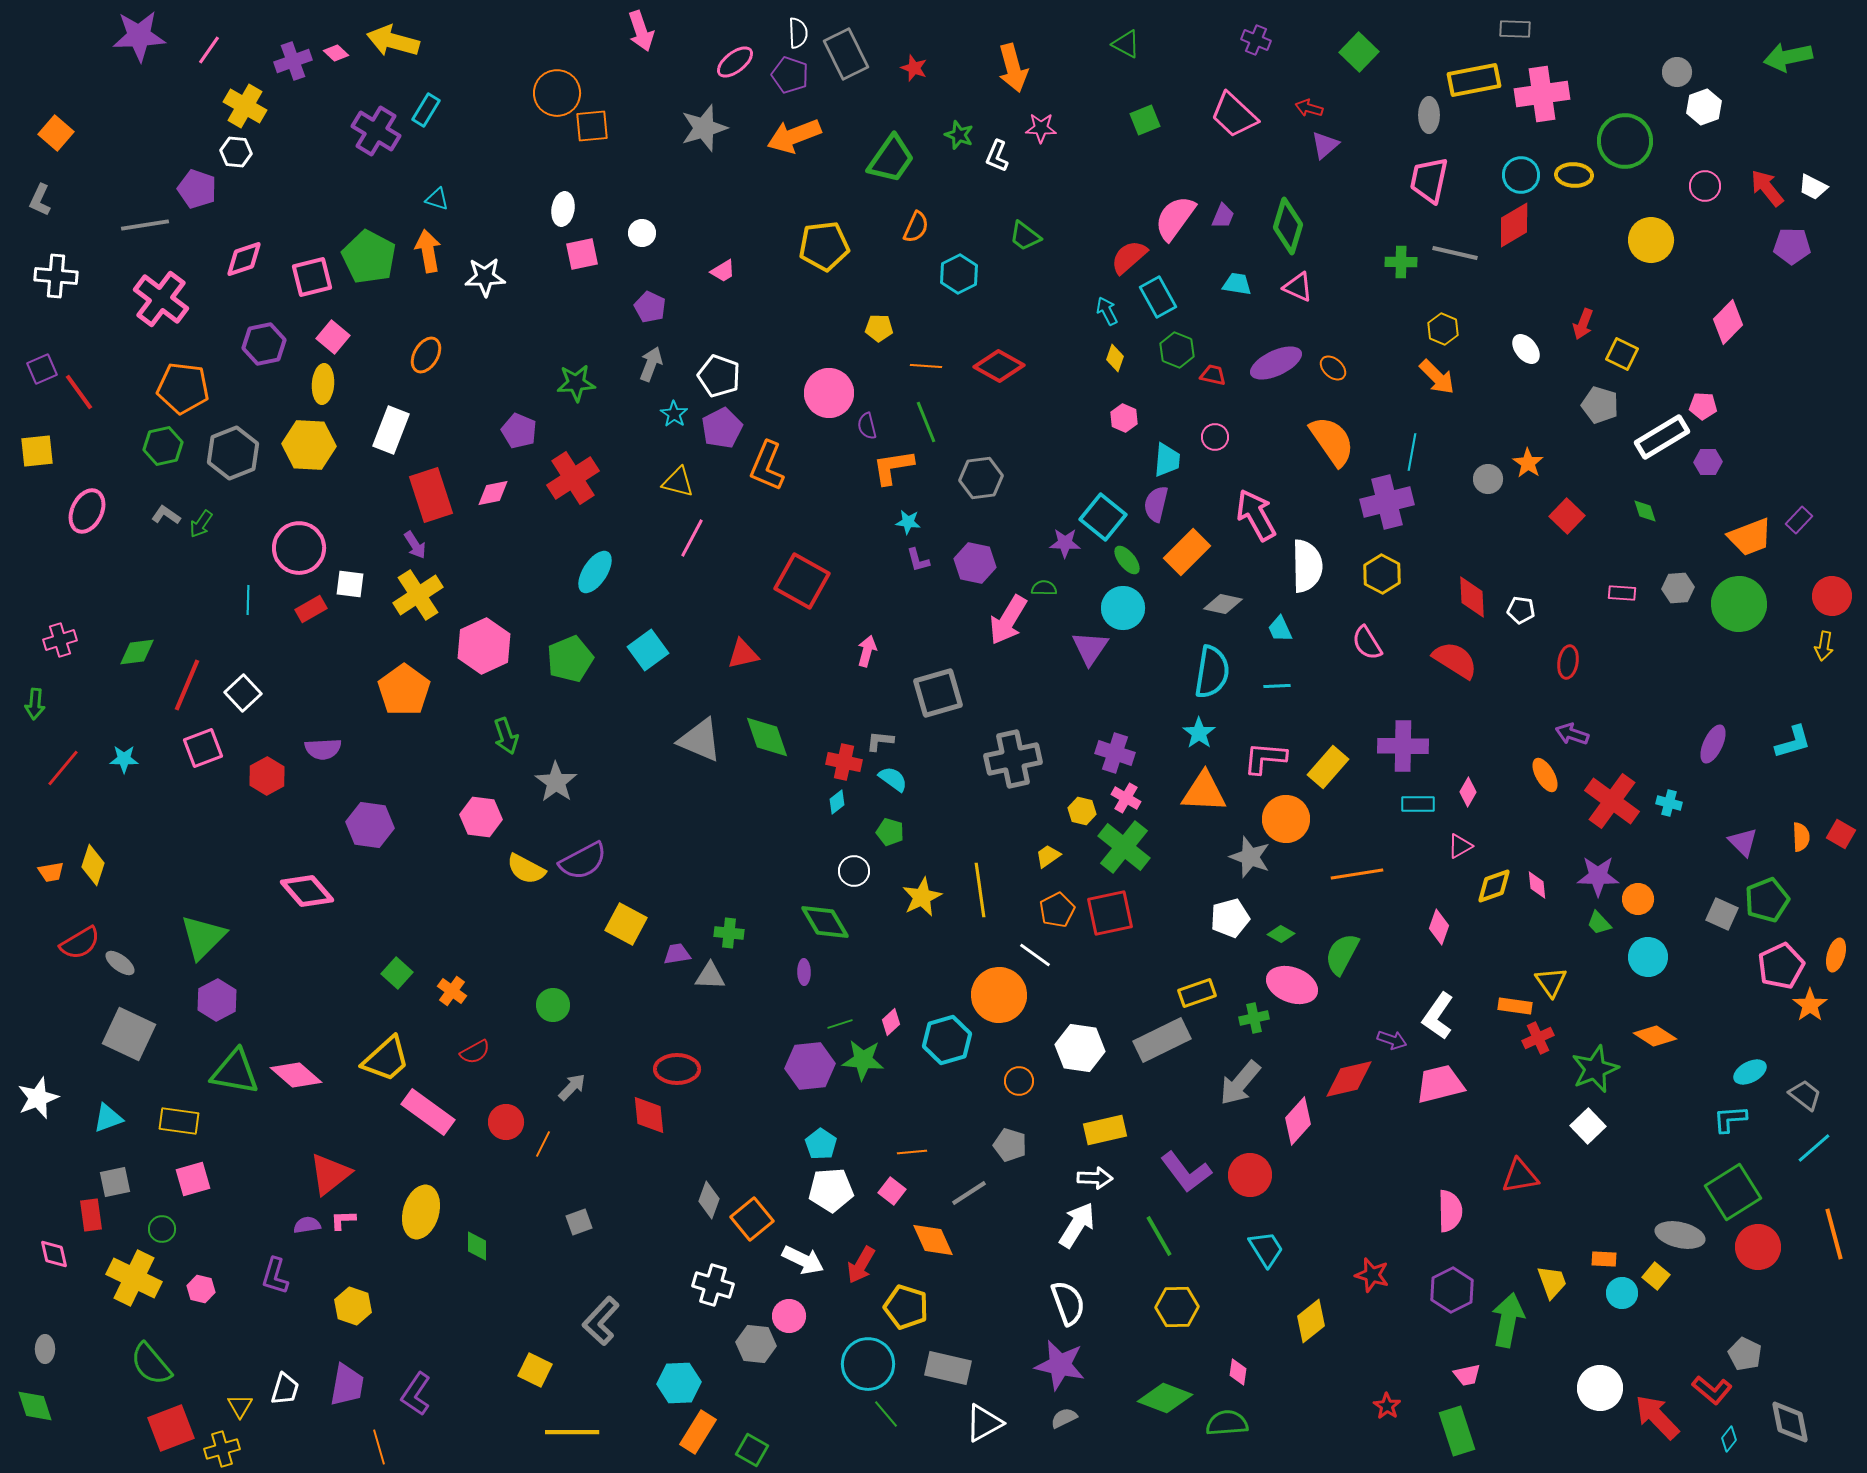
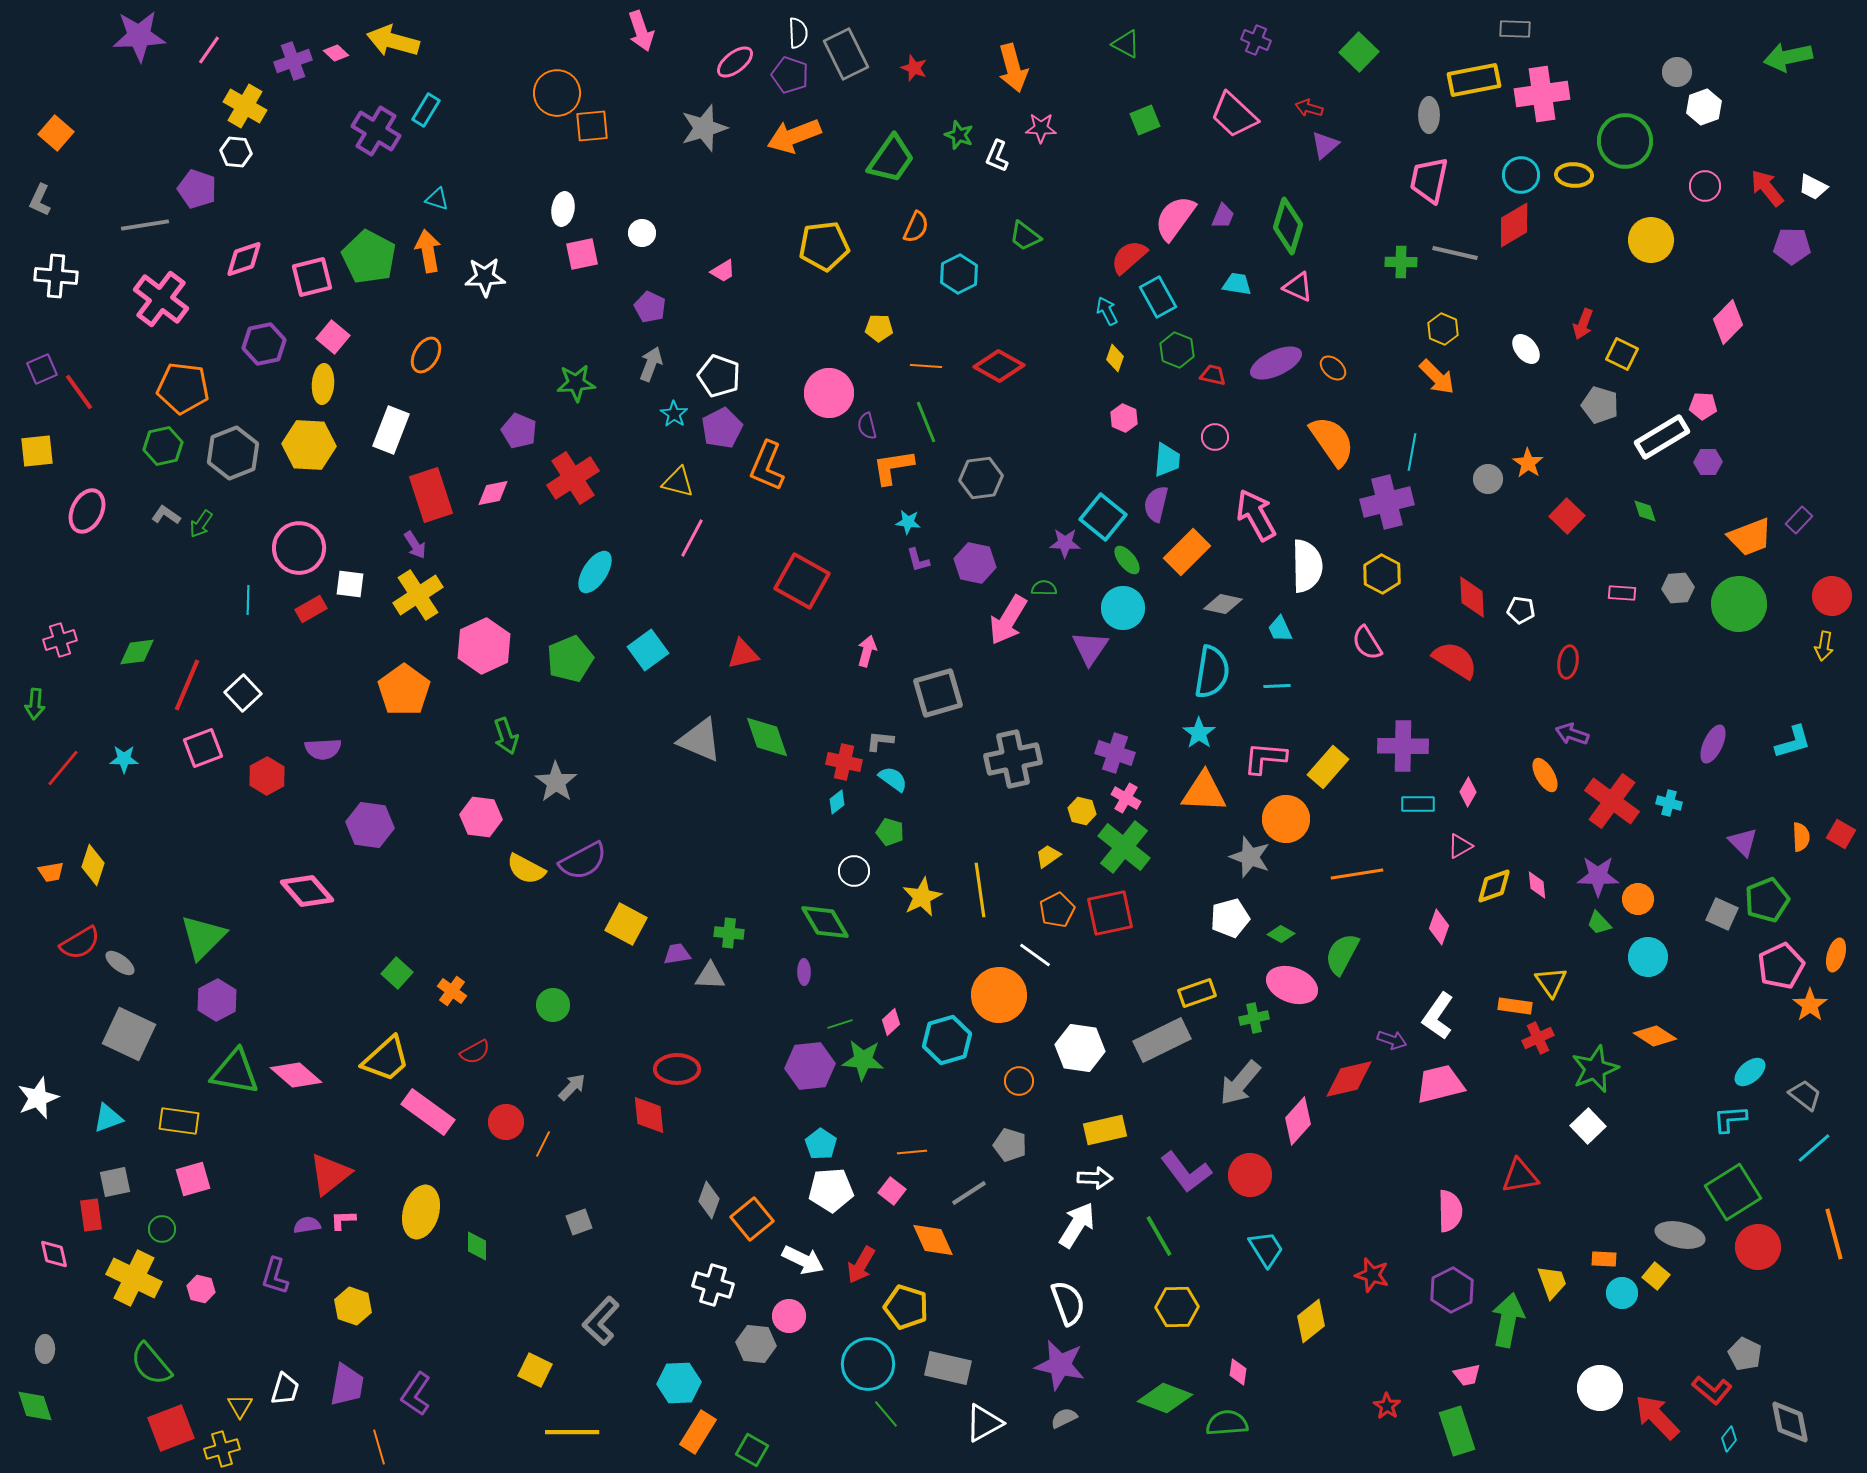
cyan ellipse at (1750, 1072): rotated 12 degrees counterclockwise
